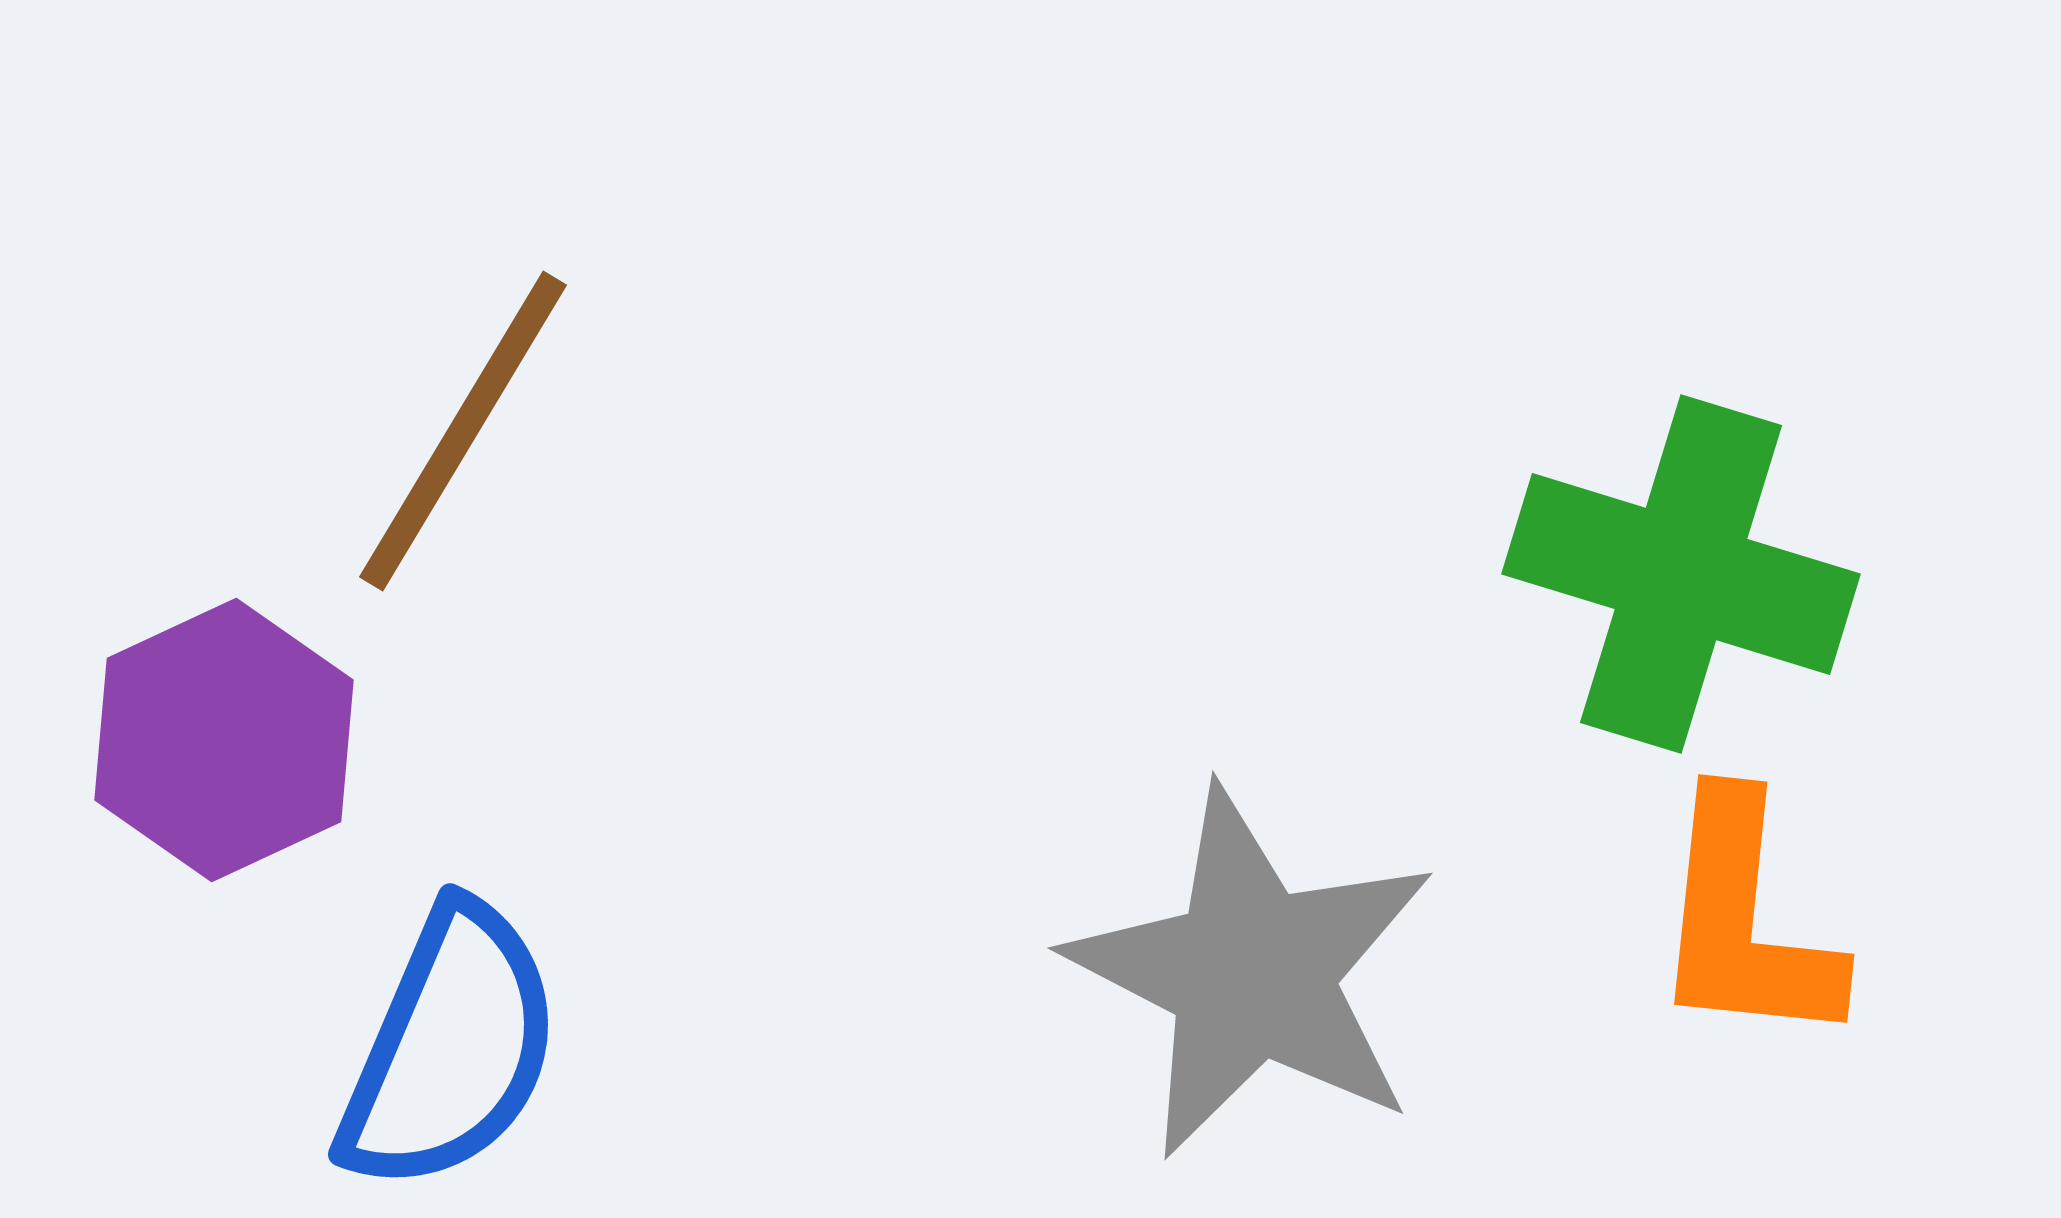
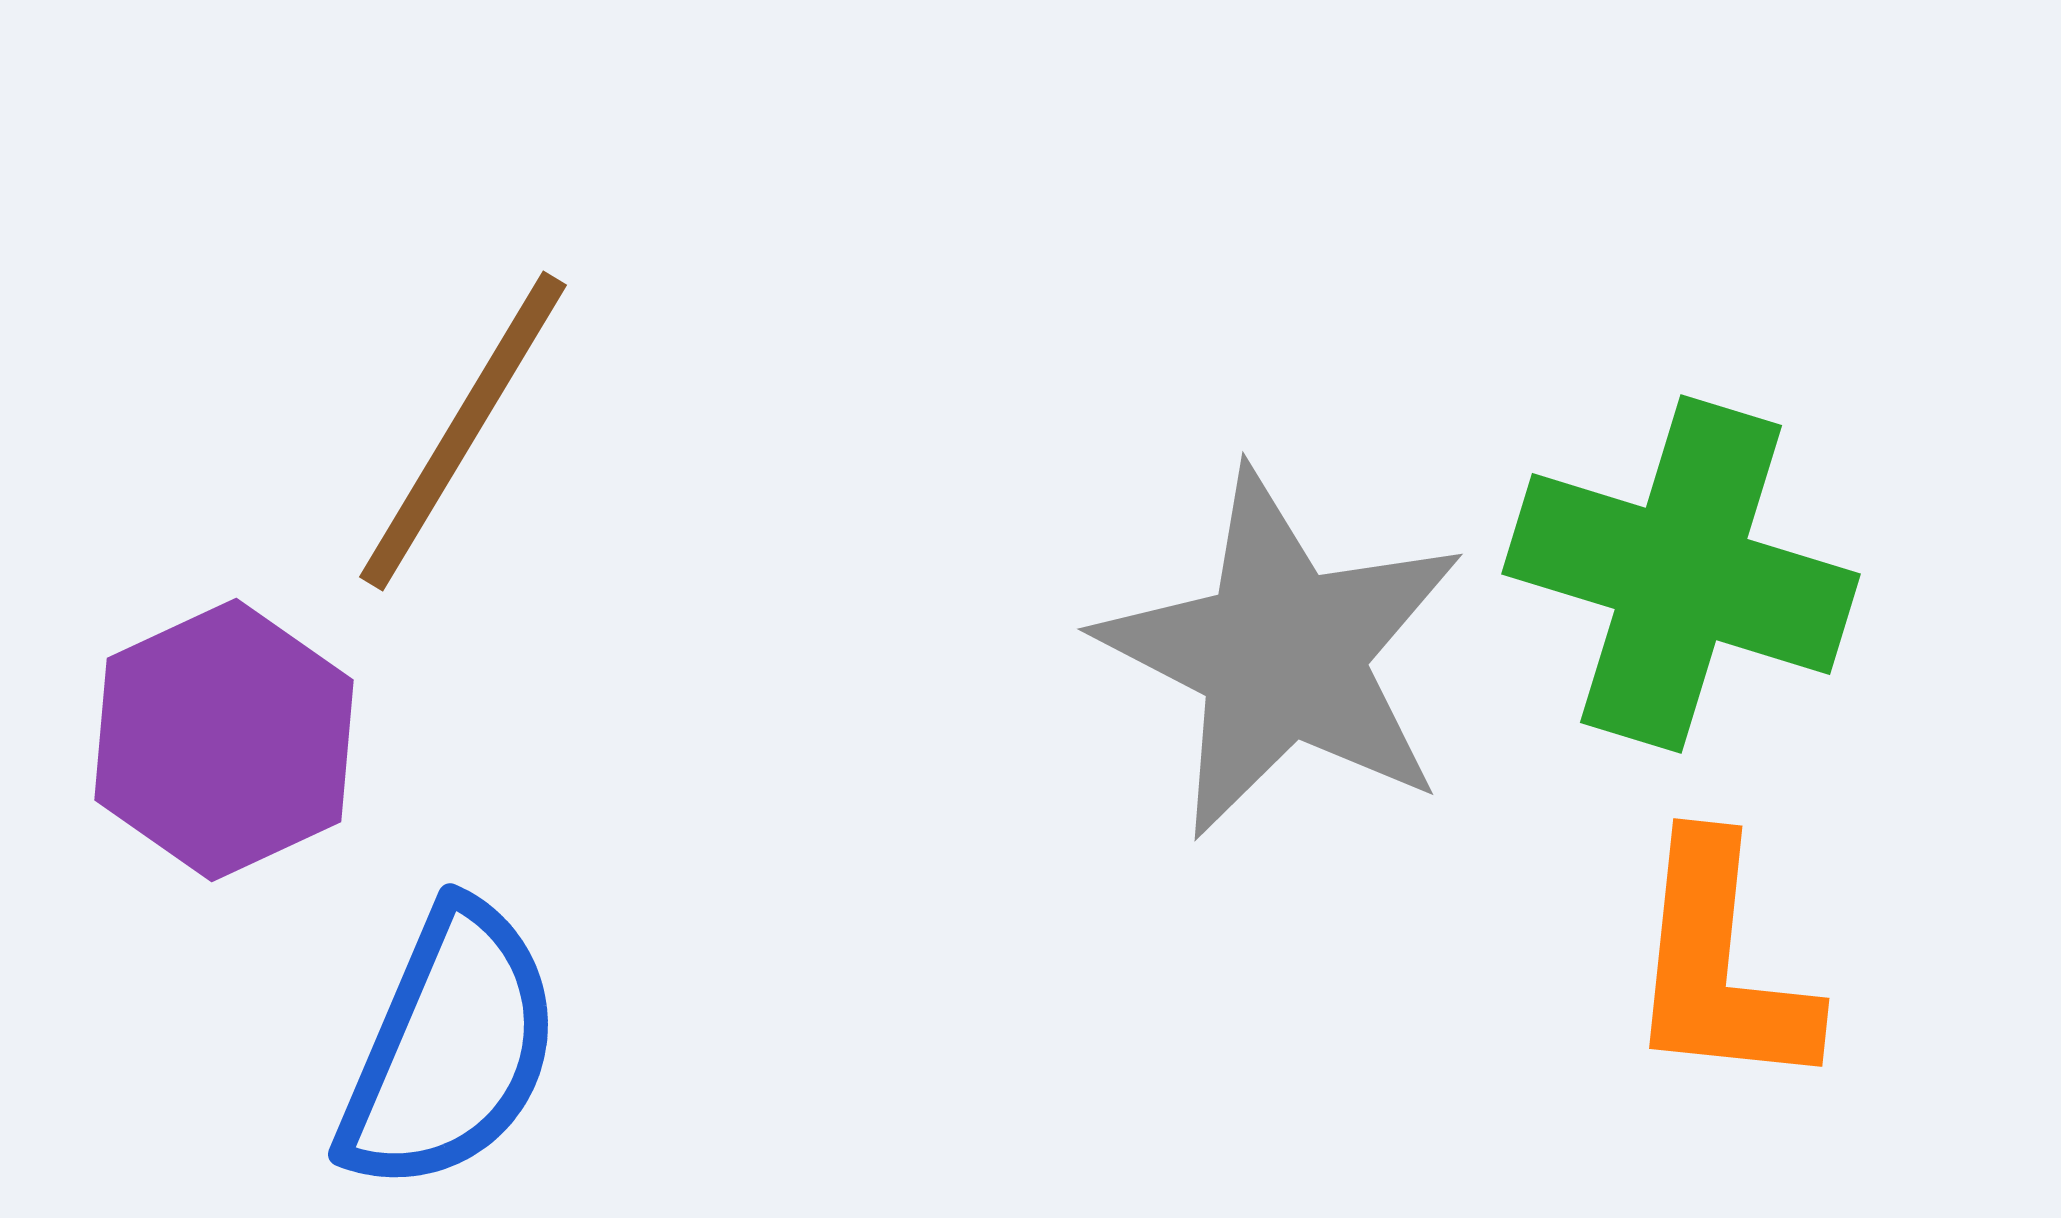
orange L-shape: moved 25 px left, 44 px down
gray star: moved 30 px right, 319 px up
